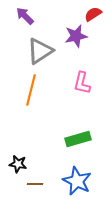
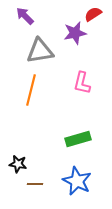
purple star: moved 1 px left, 3 px up
gray triangle: rotated 24 degrees clockwise
